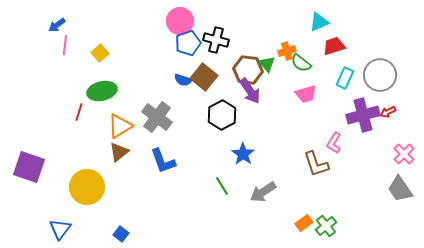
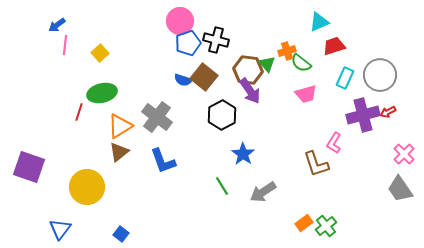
green ellipse: moved 2 px down
